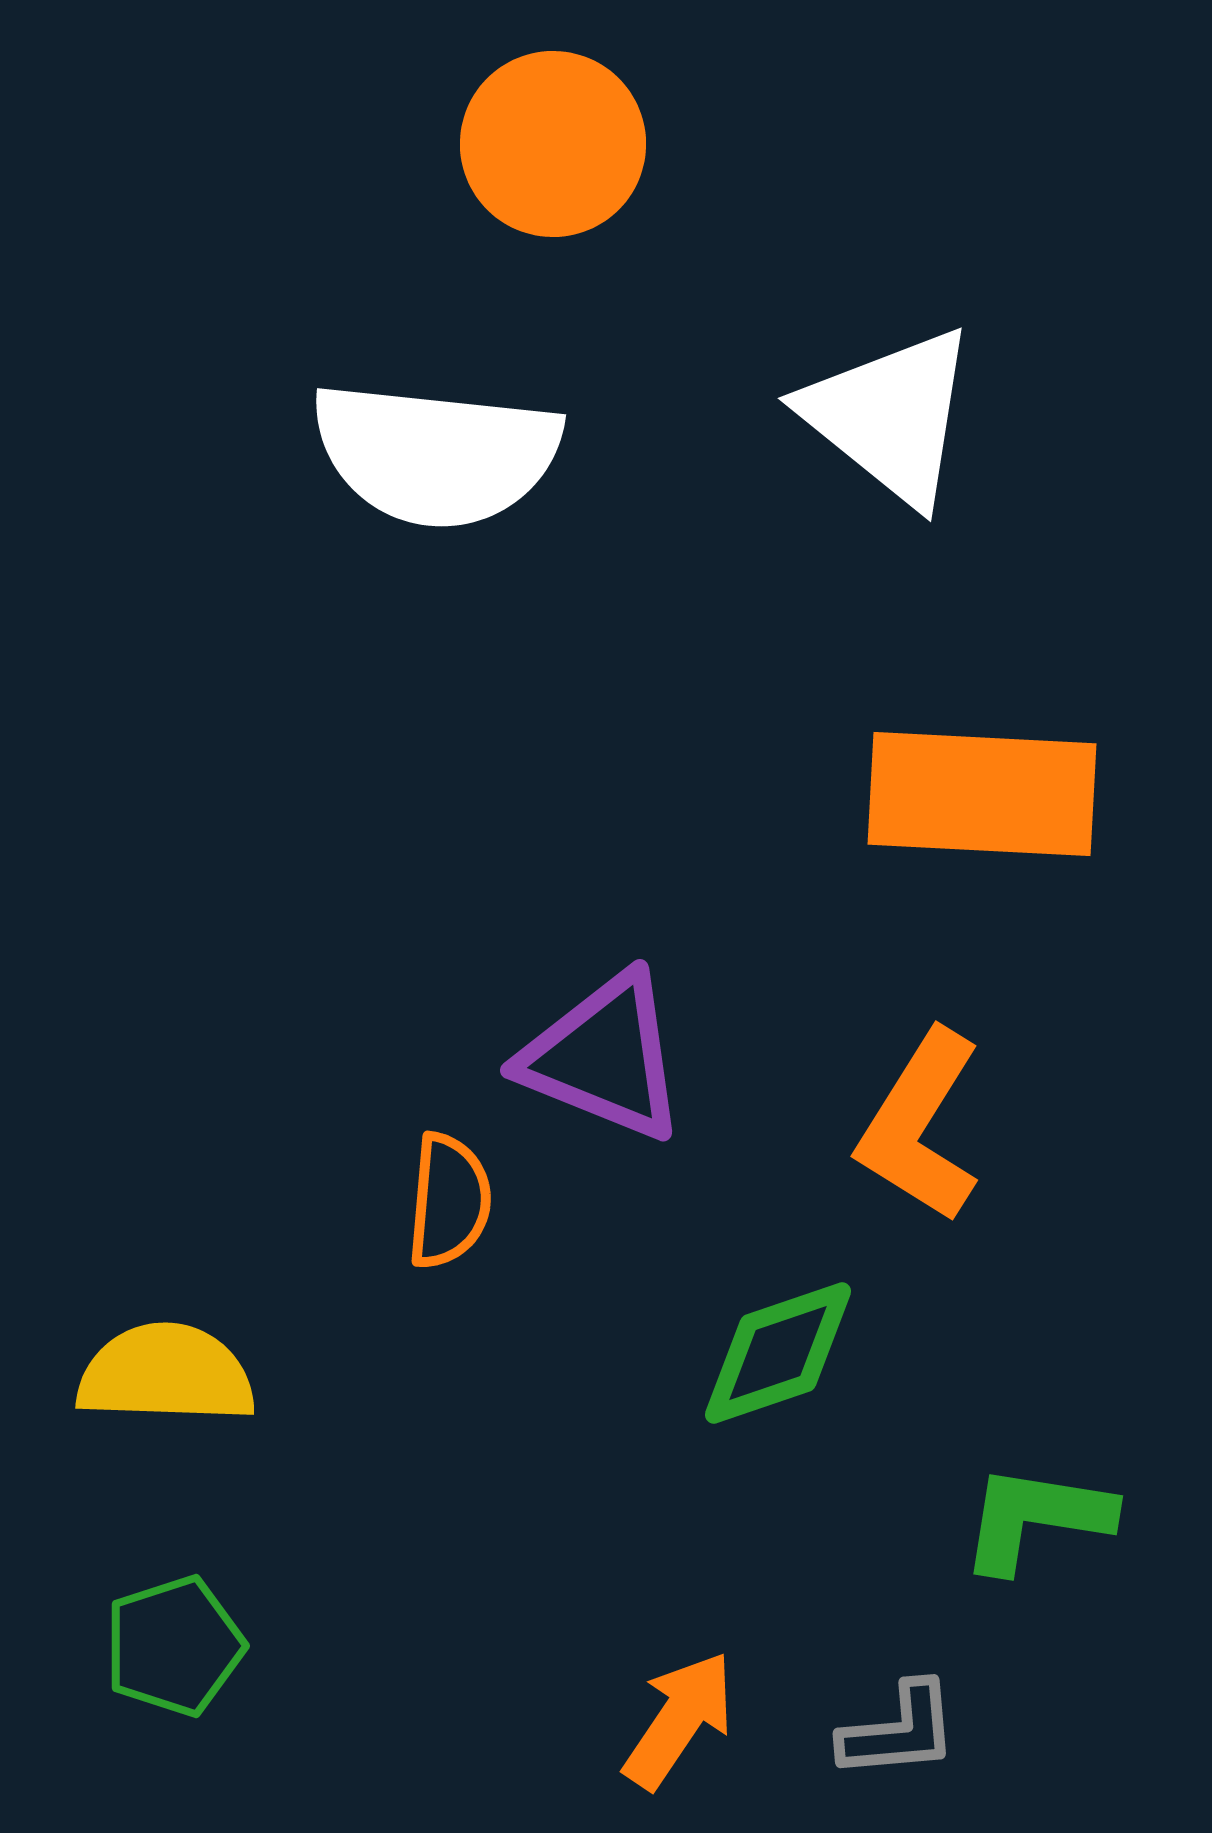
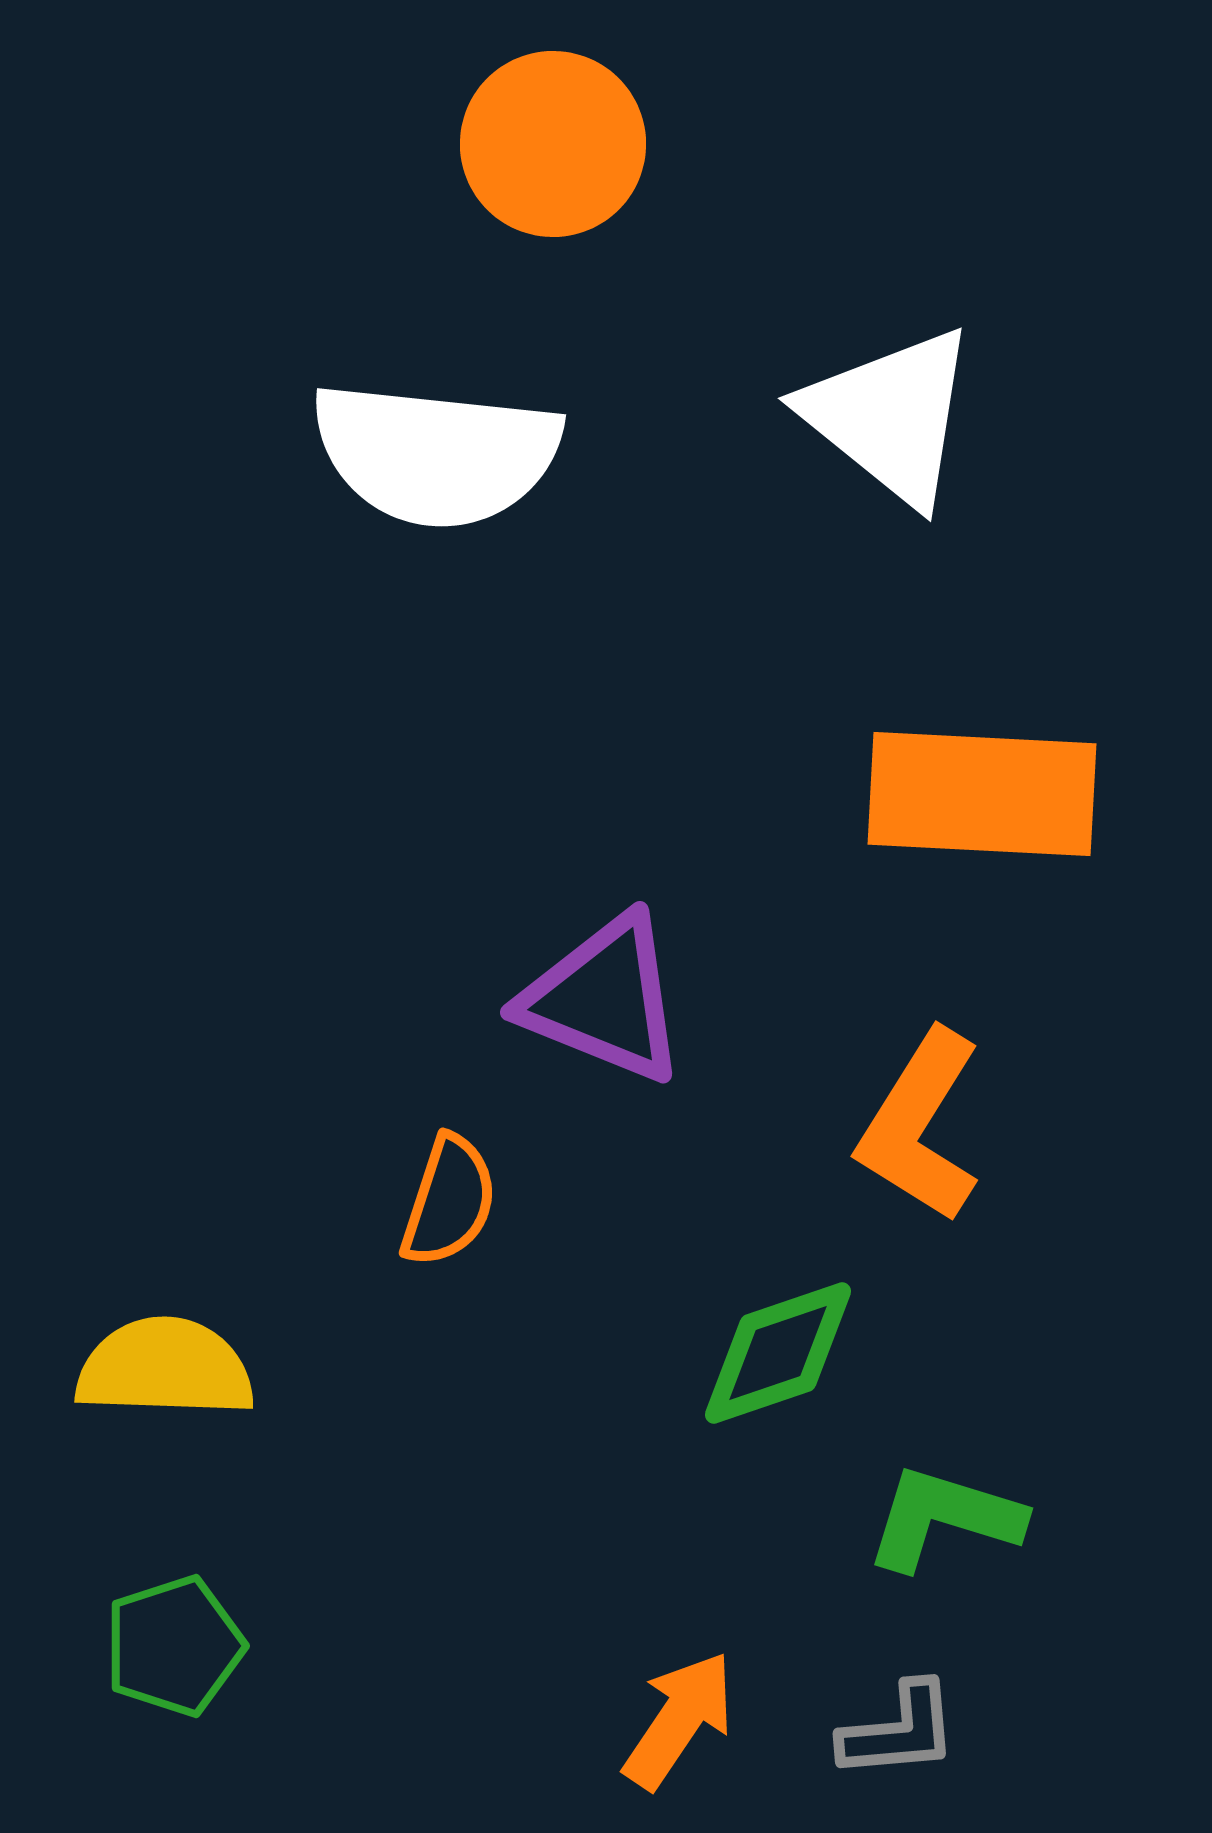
purple triangle: moved 58 px up
orange semicircle: rotated 13 degrees clockwise
yellow semicircle: moved 1 px left, 6 px up
green L-shape: moved 92 px left; rotated 8 degrees clockwise
